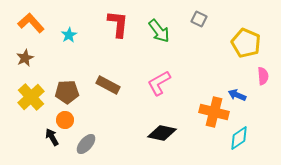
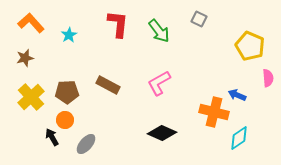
yellow pentagon: moved 4 px right, 3 px down
brown star: rotated 12 degrees clockwise
pink semicircle: moved 5 px right, 2 px down
black diamond: rotated 12 degrees clockwise
